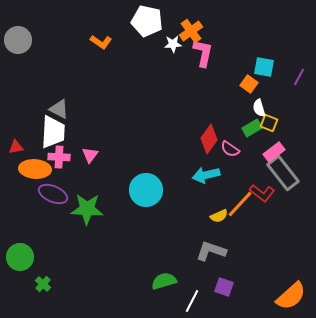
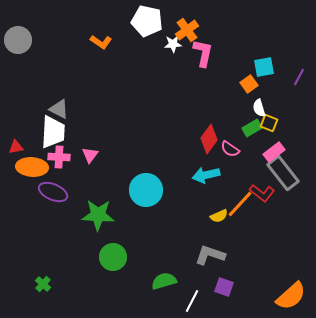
orange cross: moved 4 px left, 1 px up
cyan square: rotated 20 degrees counterclockwise
orange square: rotated 18 degrees clockwise
orange ellipse: moved 3 px left, 2 px up
purple ellipse: moved 2 px up
green star: moved 11 px right, 6 px down
gray L-shape: moved 1 px left, 4 px down
green circle: moved 93 px right
